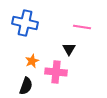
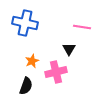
pink cross: rotated 20 degrees counterclockwise
